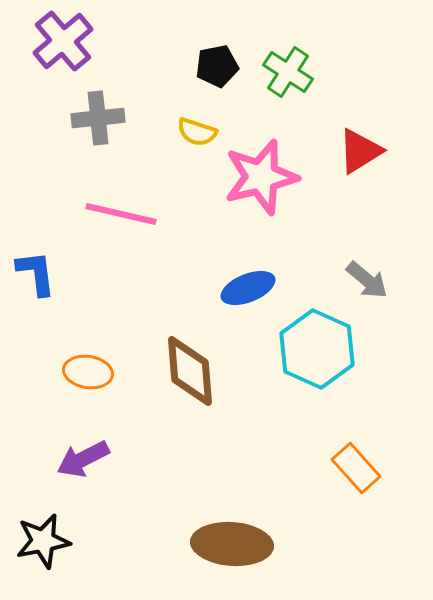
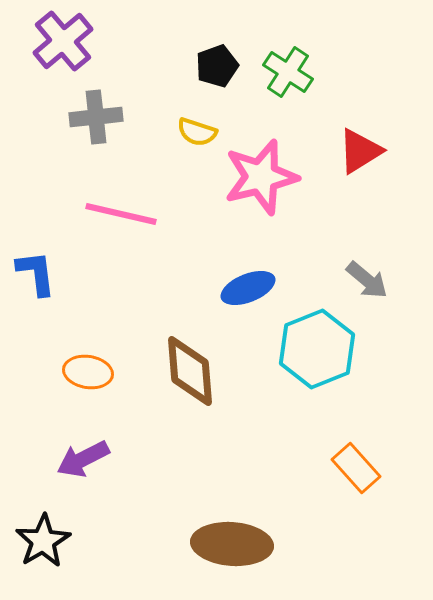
black pentagon: rotated 9 degrees counterclockwise
gray cross: moved 2 px left, 1 px up
cyan hexagon: rotated 14 degrees clockwise
black star: rotated 20 degrees counterclockwise
